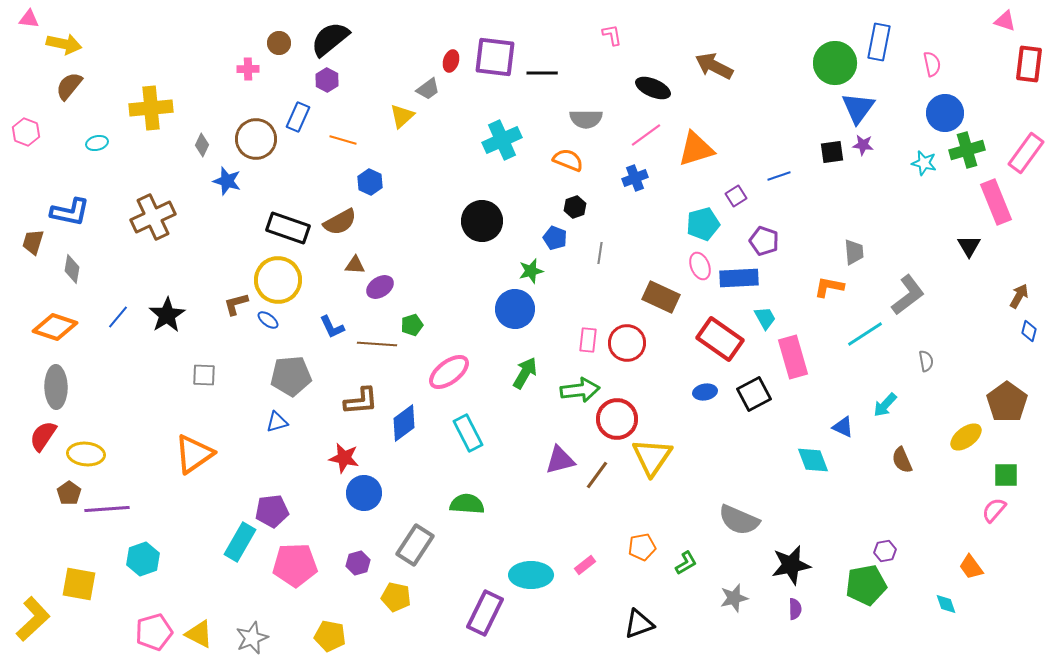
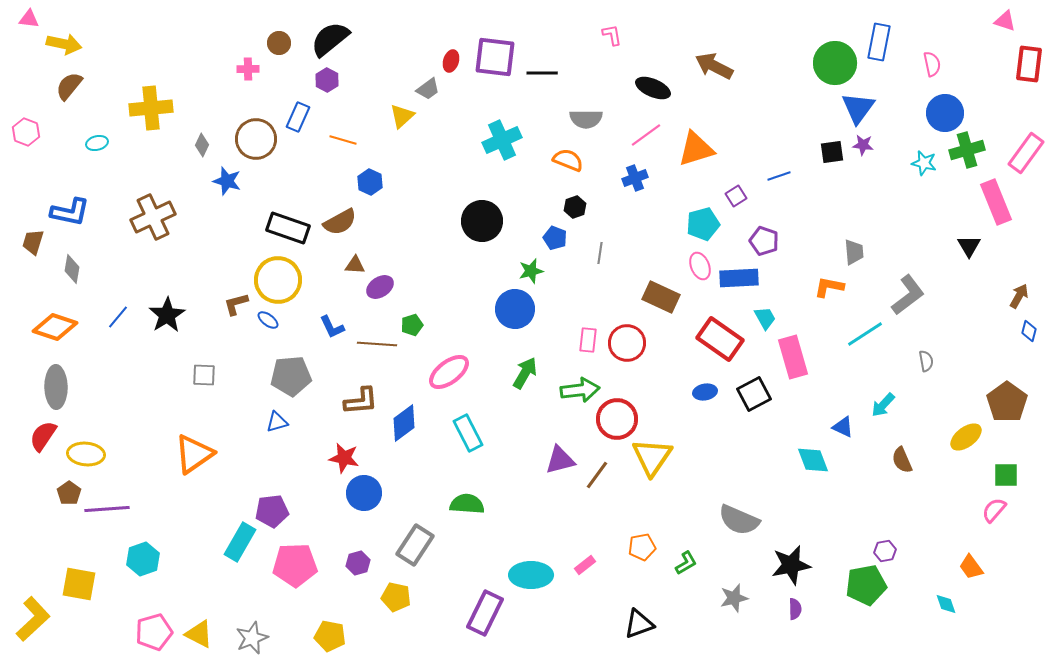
cyan arrow at (885, 405): moved 2 px left
